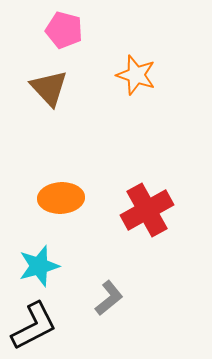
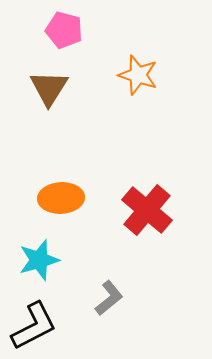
orange star: moved 2 px right
brown triangle: rotated 15 degrees clockwise
red cross: rotated 21 degrees counterclockwise
cyan star: moved 6 px up
